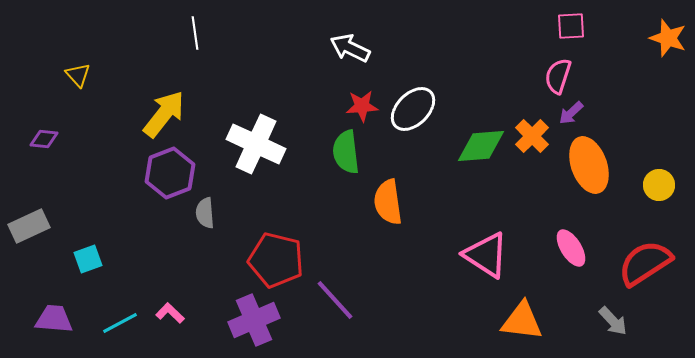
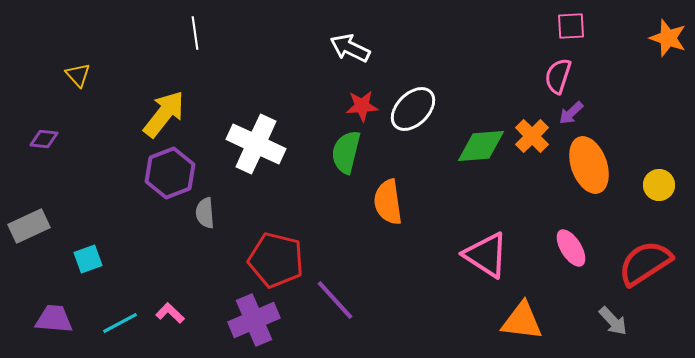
green semicircle: rotated 21 degrees clockwise
